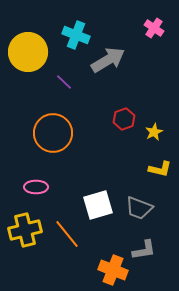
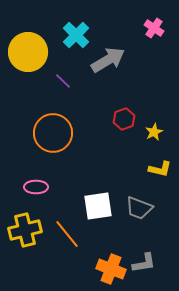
cyan cross: rotated 24 degrees clockwise
purple line: moved 1 px left, 1 px up
white square: moved 1 px down; rotated 8 degrees clockwise
gray L-shape: moved 13 px down
orange cross: moved 2 px left, 1 px up
